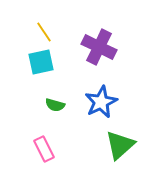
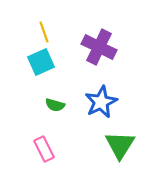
yellow line: rotated 15 degrees clockwise
cyan square: rotated 12 degrees counterclockwise
green triangle: rotated 16 degrees counterclockwise
